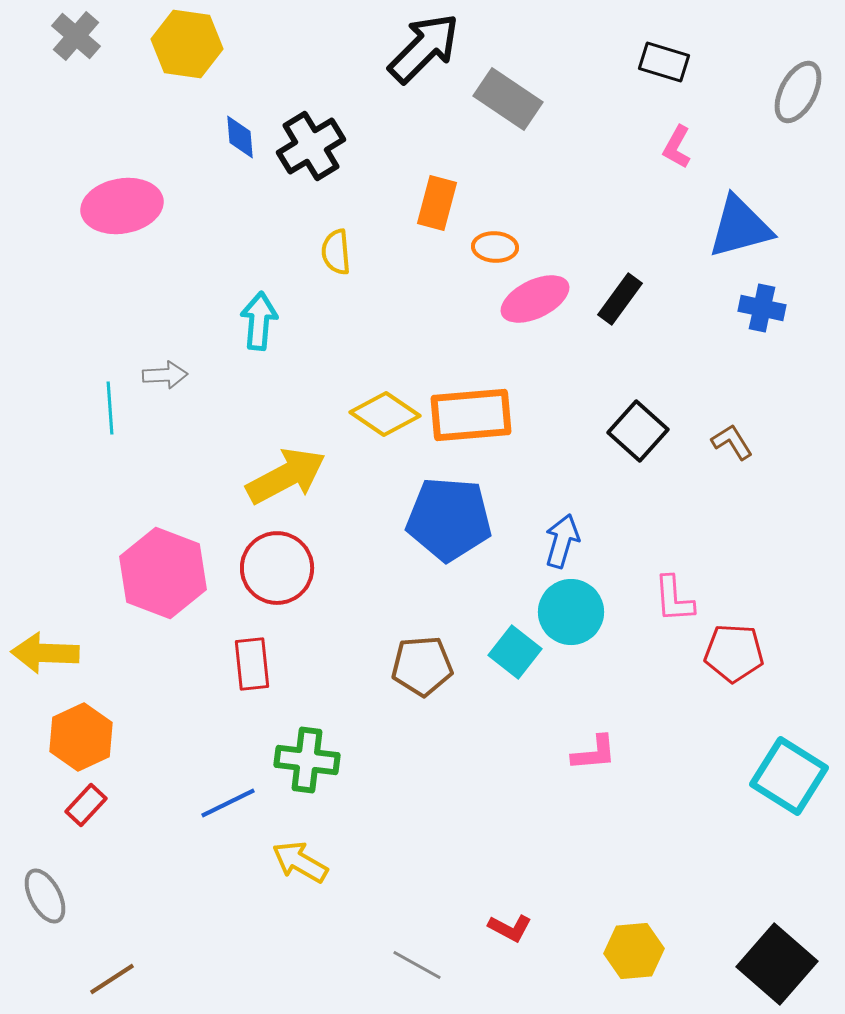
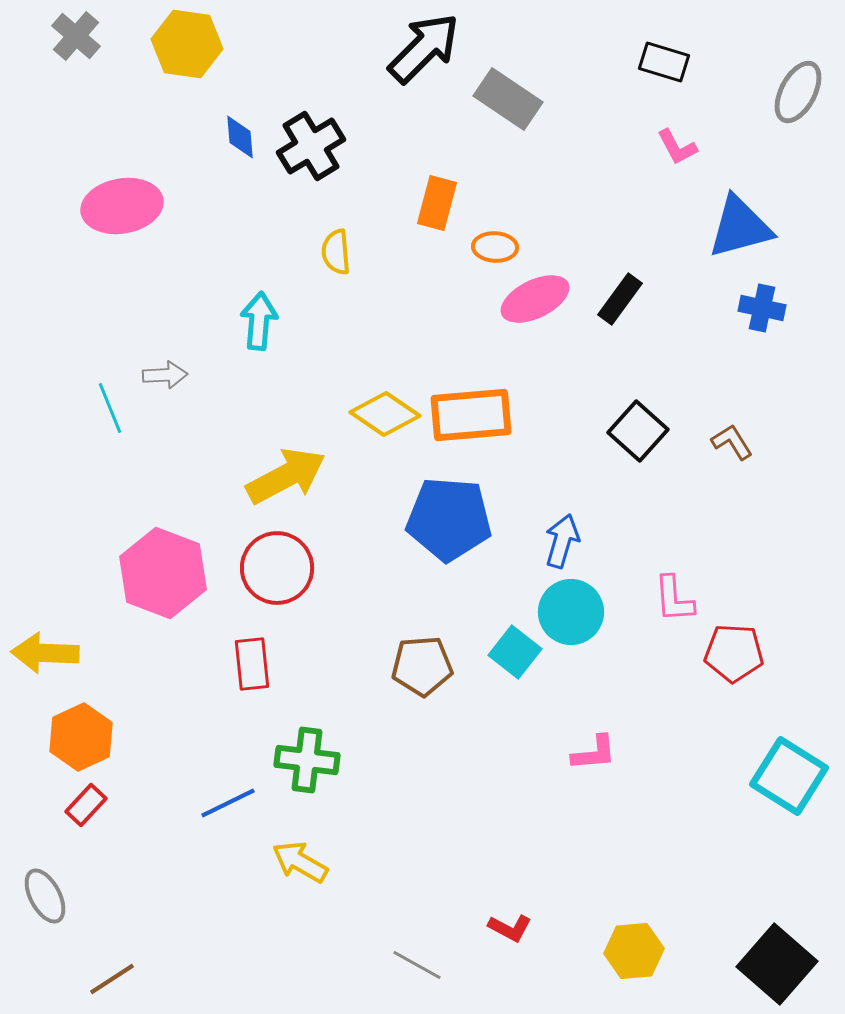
pink L-shape at (677, 147): rotated 57 degrees counterclockwise
cyan line at (110, 408): rotated 18 degrees counterclockwise
